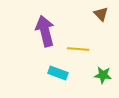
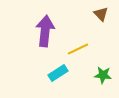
purple arrow: rotated 20 degrees clockwise
yellow line: rotated 30 degrees counterclockwise
cyan rectangle: rotated 54 degrees counterclockwise
